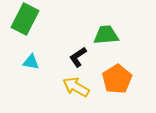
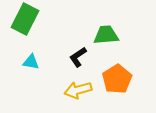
yellow arrow: moved 2 px right, 3 px down; rotated 44 degrees counterclockwise
